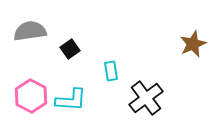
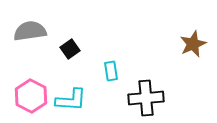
black cross: rotated 32 degrees clockwise
